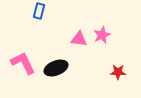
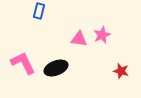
red star: moved 3 px right, 1 px up; rotated 14 degrees clockwise
